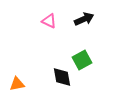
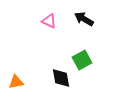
black arrow: rotated 126 degrees counterclockwise
black diamond: moved 1 px left, 1 px down
orange triangle: moved 1 px left, 2 px up
